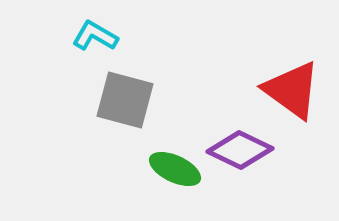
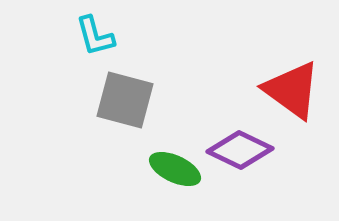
cyan L-shape: rotated 135 degrees counterclockwise
